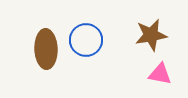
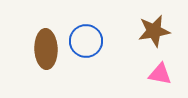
brown star: moved 3 px right, 4 px up
blue circle: moved 1 px down
